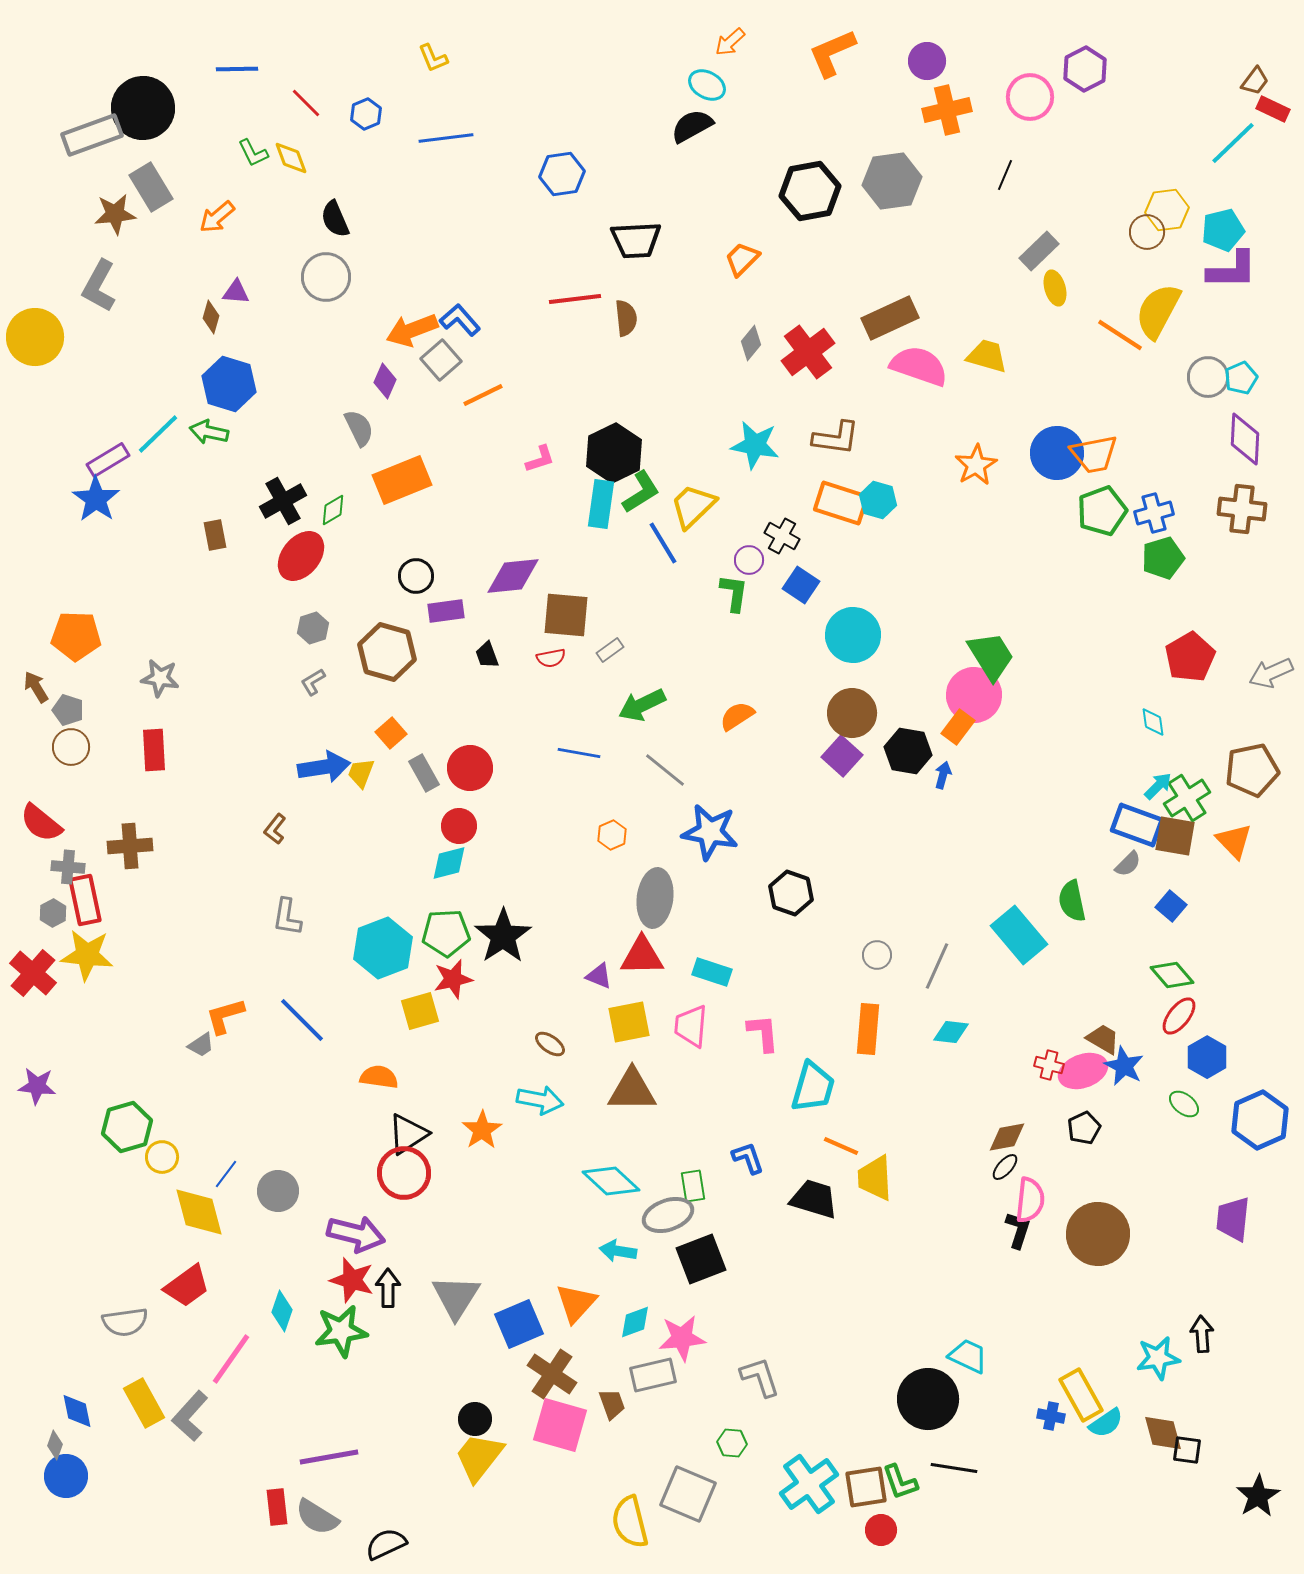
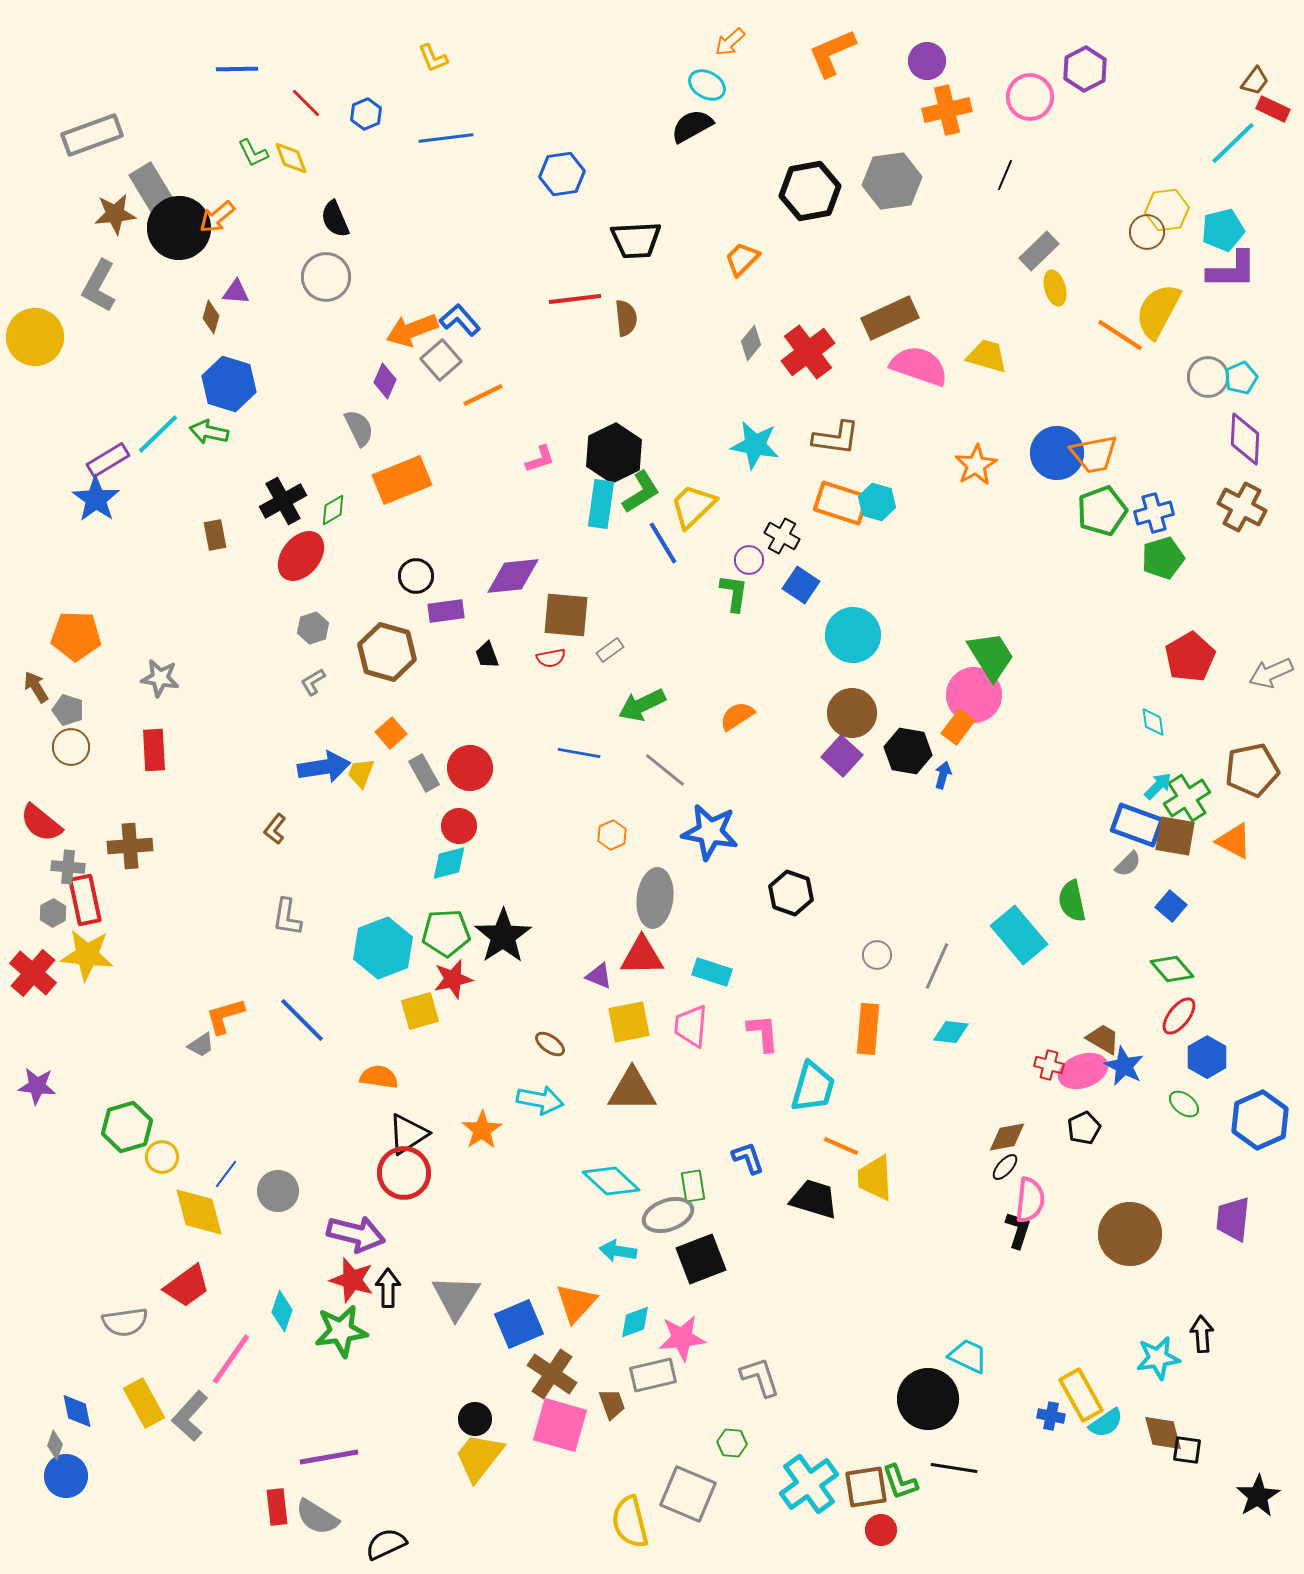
black circle at (143, 108): moved 36 px right, 120 px down
cyan hexagon at (878, 500): moved 1 px left, 2 px down
brown cross at (1242, 509): moved 2 px up; rotated 21 degrees clockwise
orange triangle at (1234, 841): rotated 18 degrees counterclockwise
green diamond at (1172, 975): moved 6 px up
brown circle at (1098, 1234): moved 32 px right
